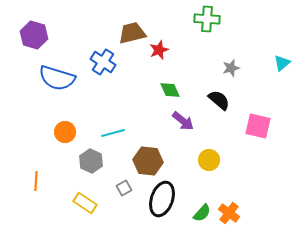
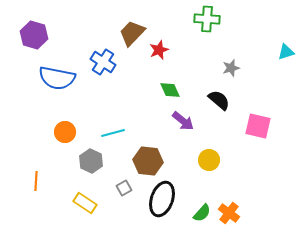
brown trapezoid: rotated 32 degrees counterclockwise
cyan triangle: moved 4 px right, 11 px up; rotated 24 degrees clockwise
blue semicircle: rotated 6 degrees counterclockwise
